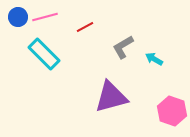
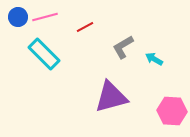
pink hexagon: rotated 16 degrees counterclockwise
